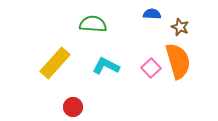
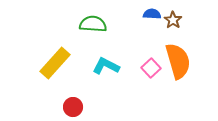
brown star: moved 7 px left, 7 px up; rotated 12 degrees clockwise
